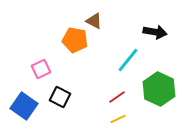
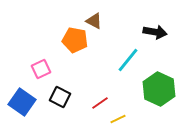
red line: moved 17 px left, 6 px down
blue square: moved 2 px left, 4 px up
